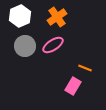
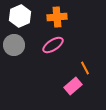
orange cross: rotated 30 degrees clockwise
gray circle: moved 11 px left, 1 px up
orange line: rotated 40 degrees clockwise
pink rectangle: rotated 18 degrees clockwise
